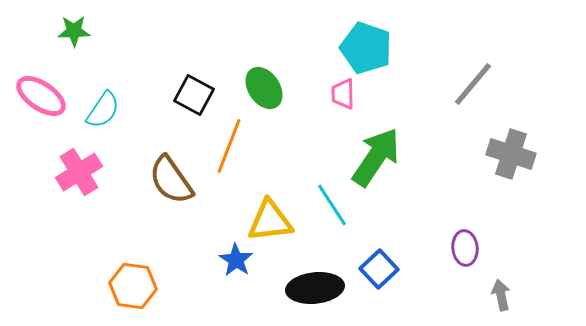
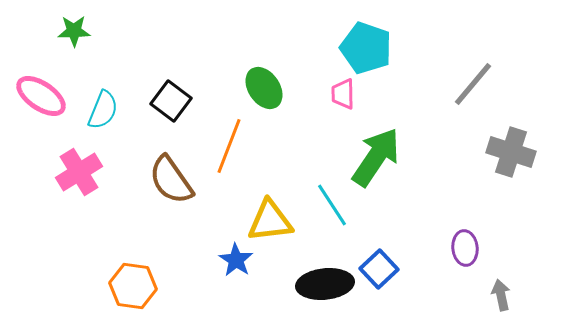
black square: moved 23 px left, 6 px down; rotated 9 degrees clockwise
cyan semicircle: rotated 12 degrees counterclockwise
gray cross: moved 2 px up
black ellipse: moved 10 px right, 4 px up
